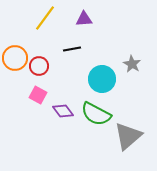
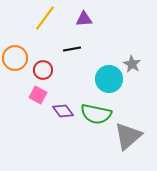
red circle: moved 4 px right, 4 px down
cyan circle: moved 7 px right
green semicircle: rotated 16 degrees counterclockwise
